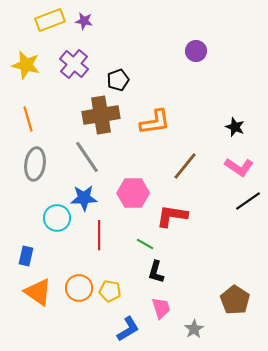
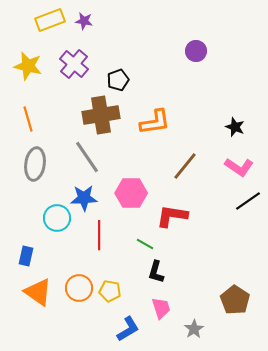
yellow star: moved 2 px right, 1 px down
pink hexagon: moved 2 px left
